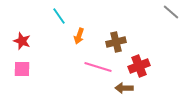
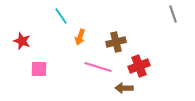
gray line: moved 2 px right, 2 px down; rotated 30 degrees clockwise
cyan line: moved 2 px right
orange arrow: moved 1 px right, 1 px down
pink square: moved 17 px right
